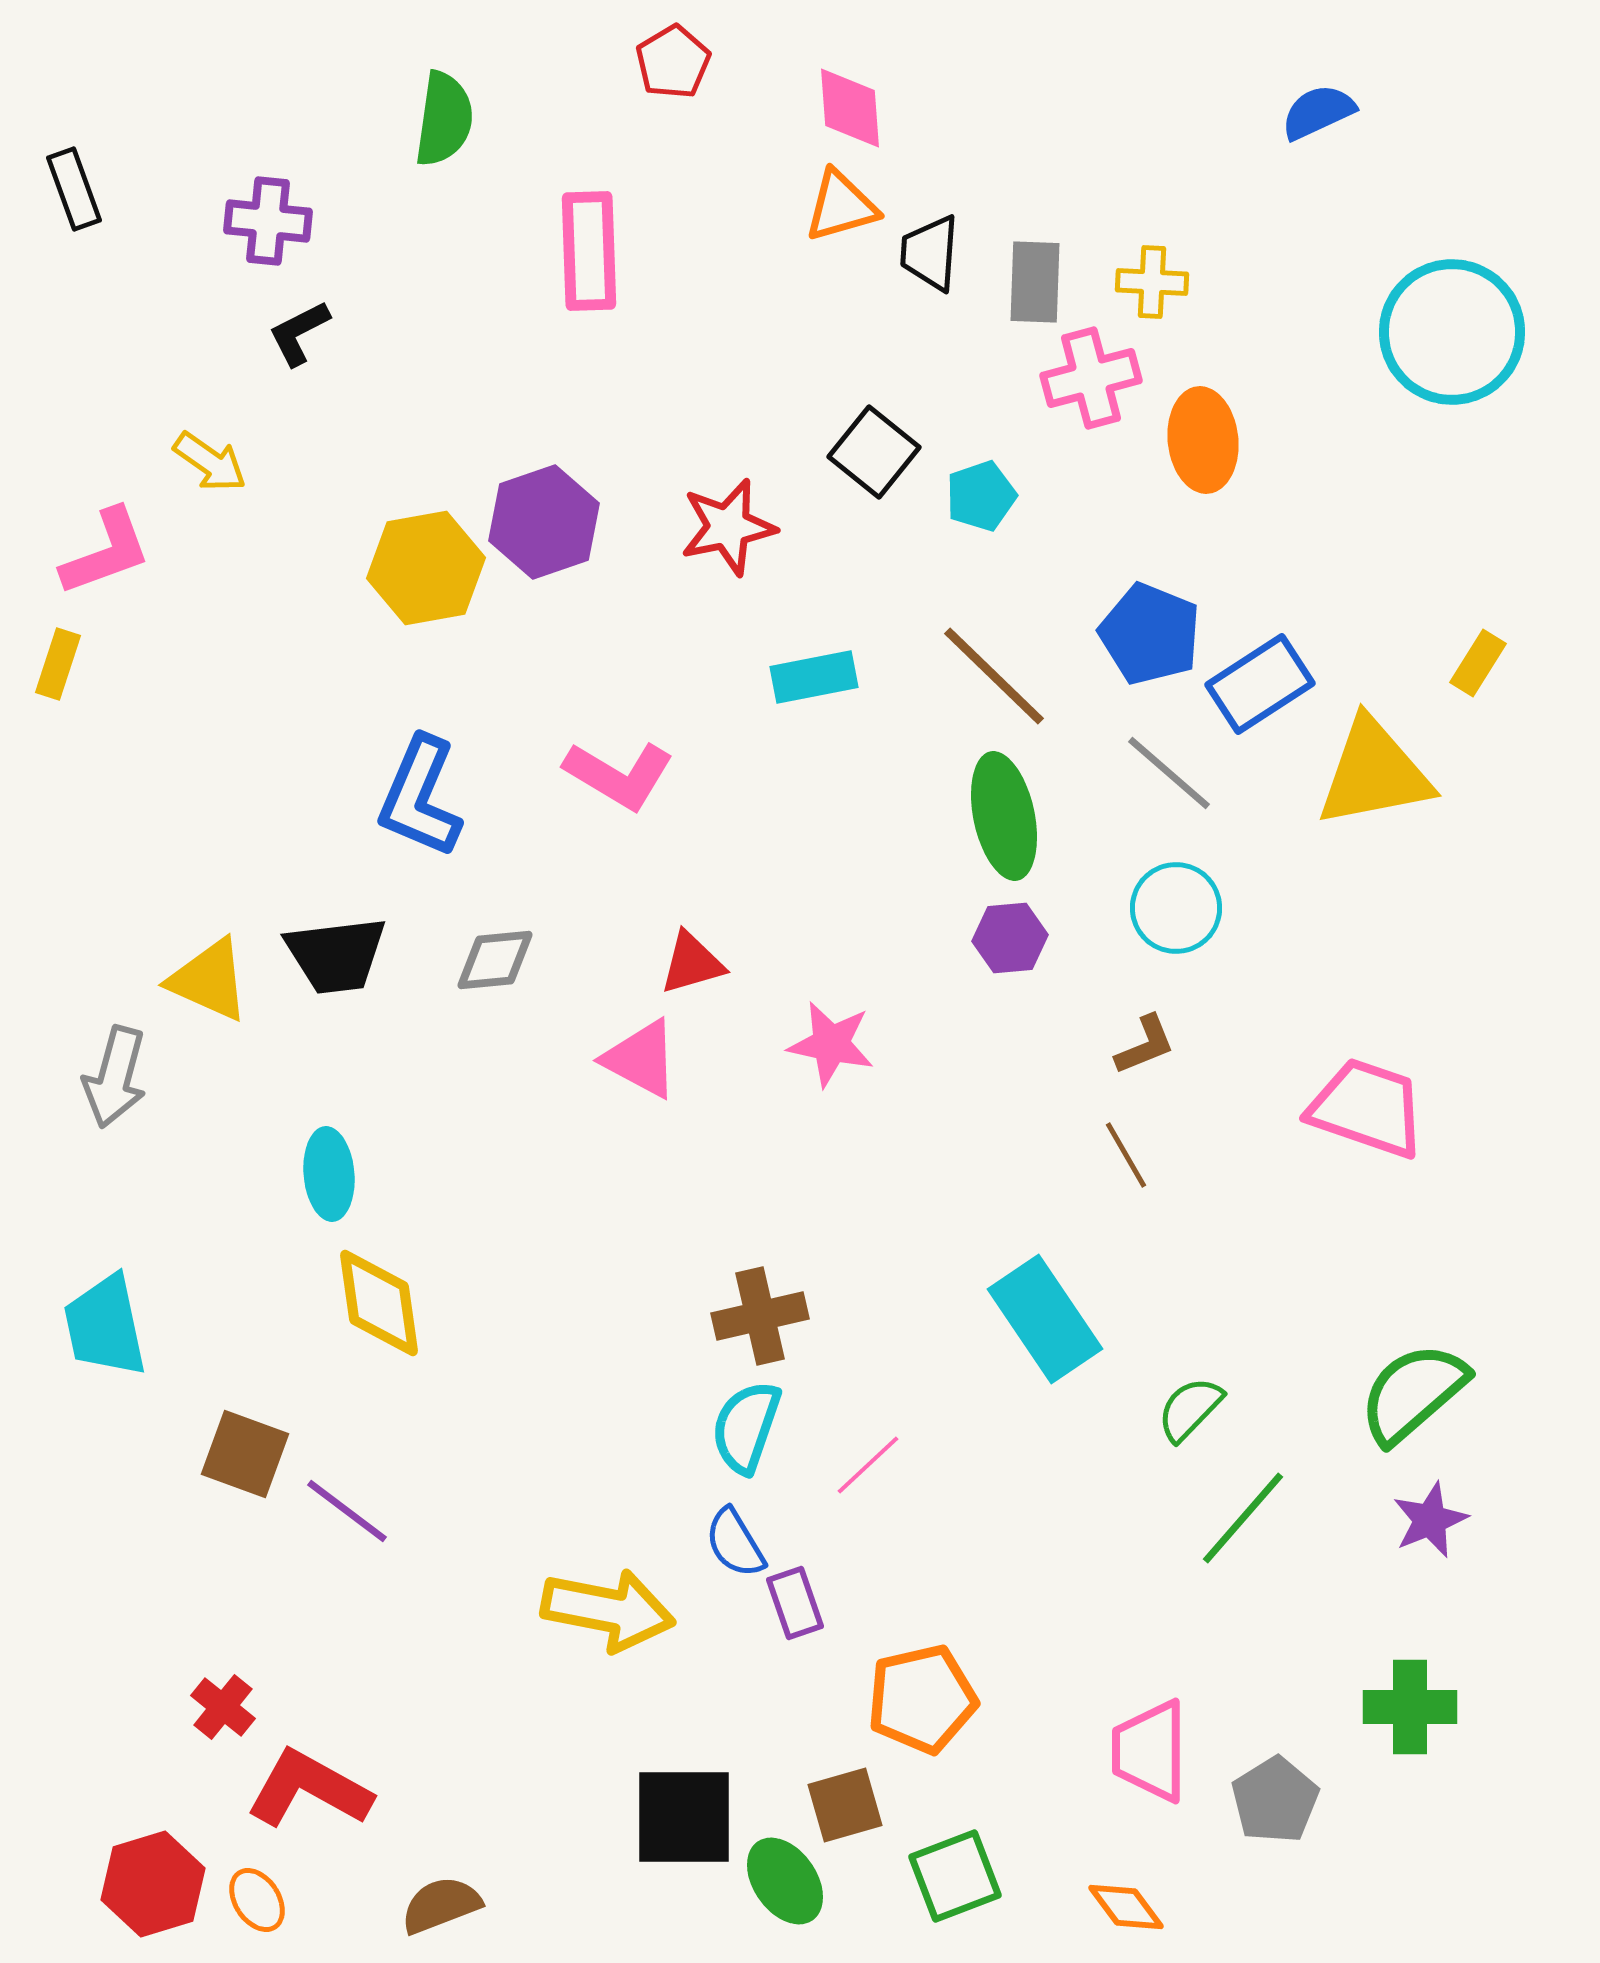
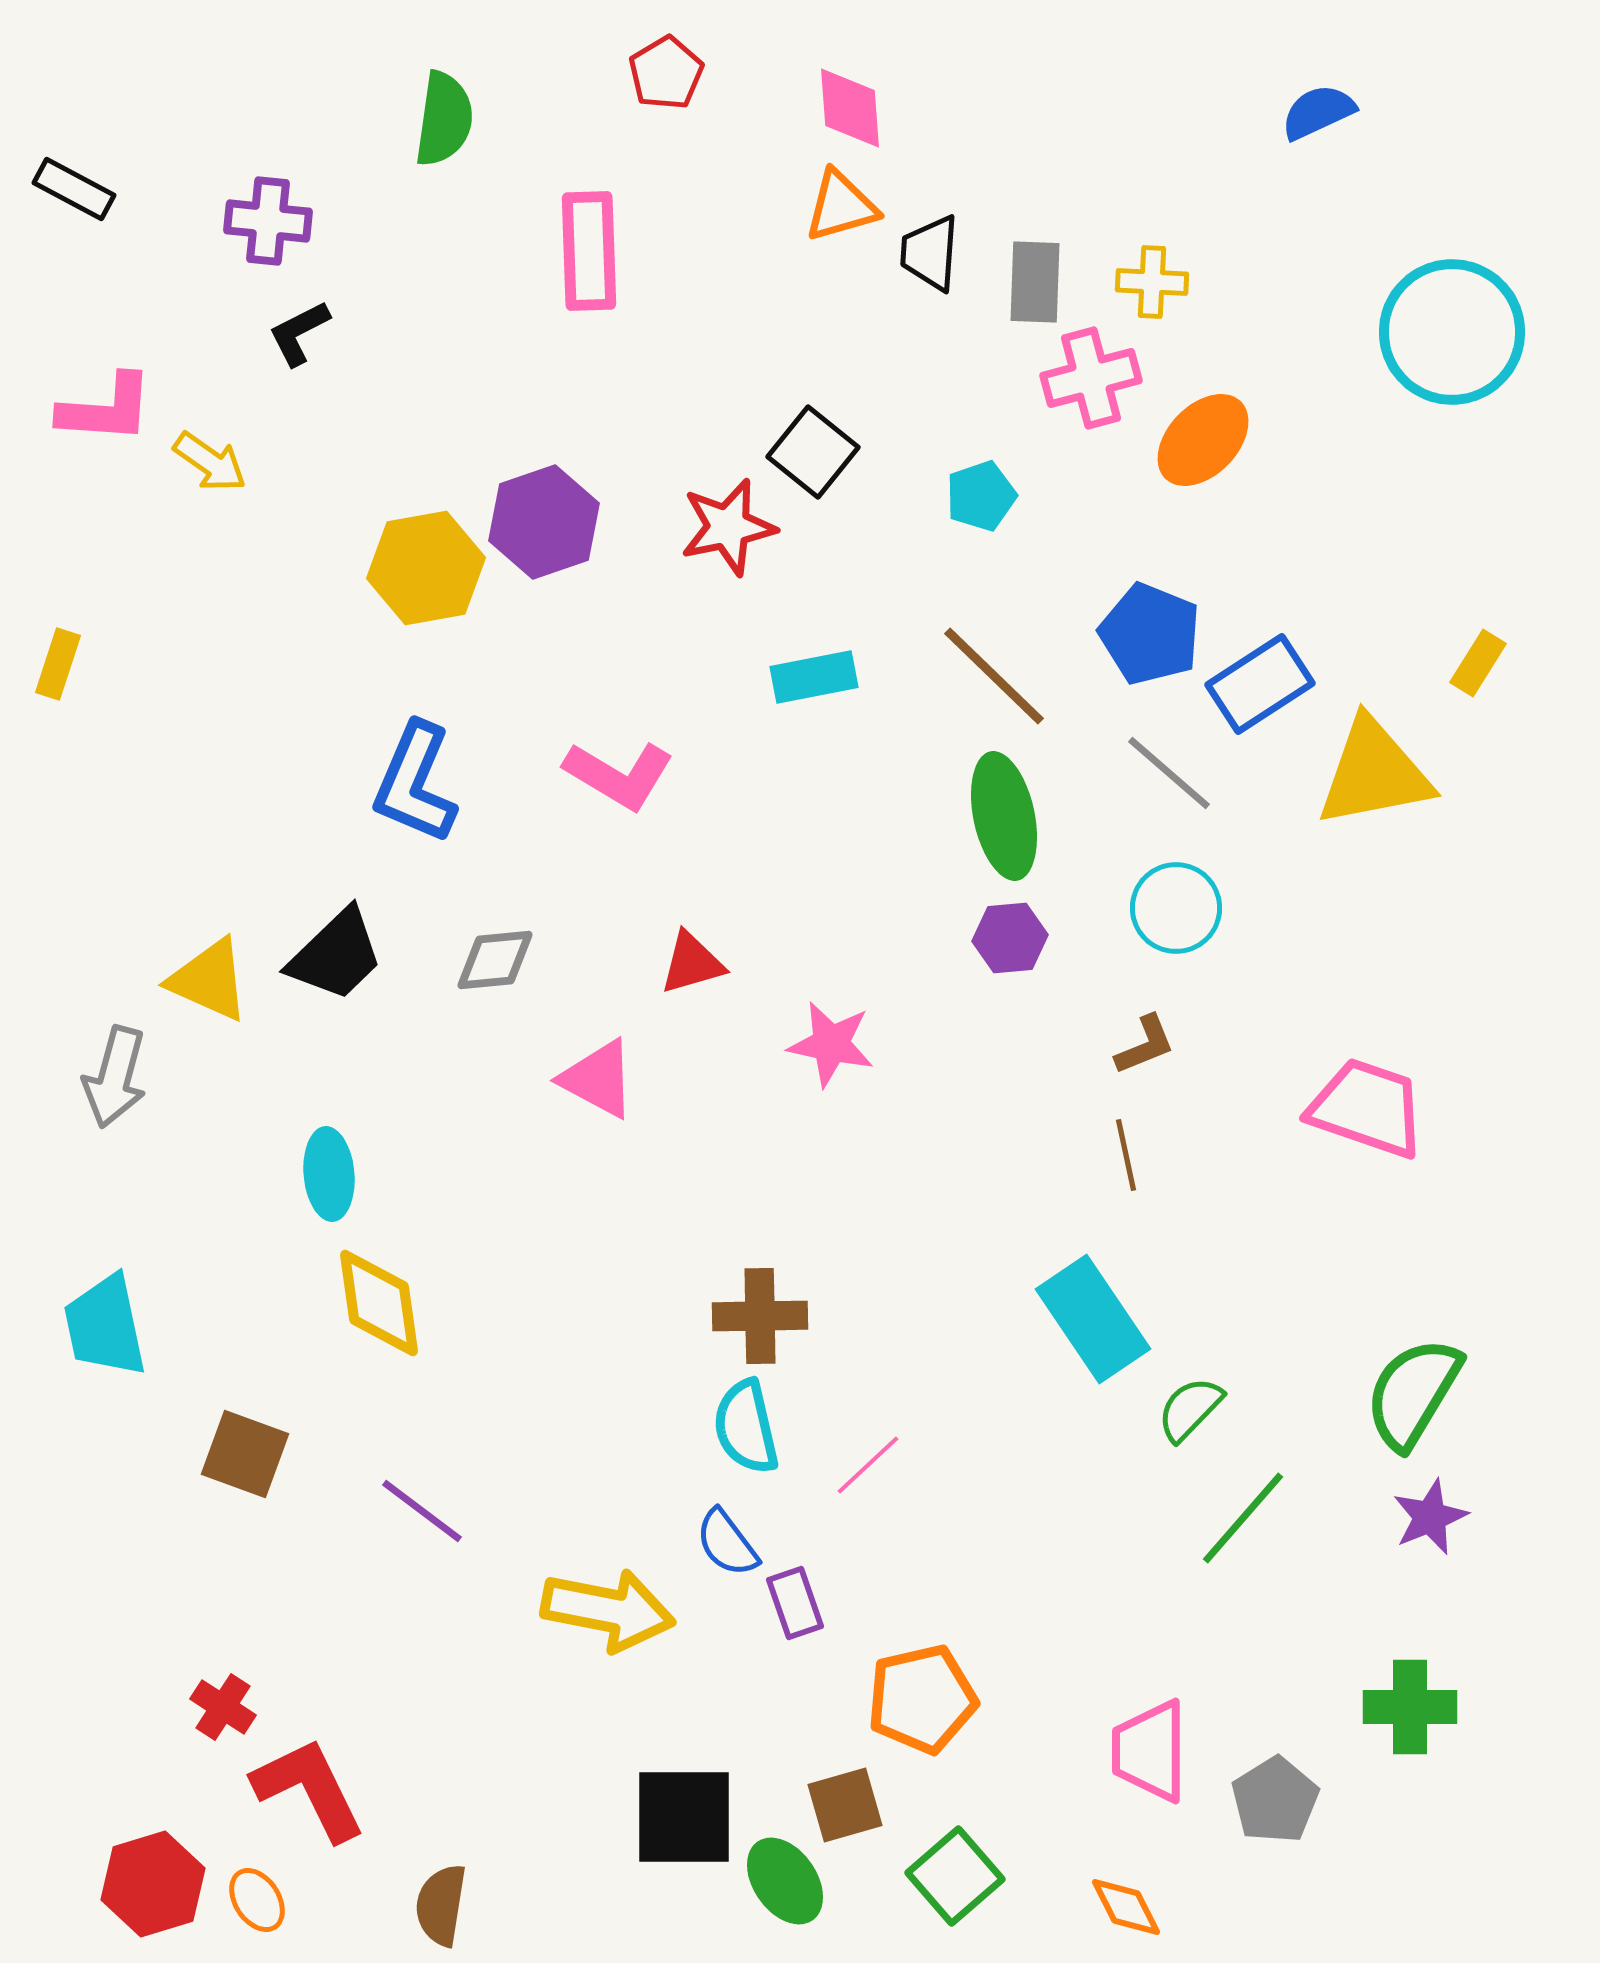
red pentagon at (673, 62): moved 7 px left, 11 px down
black rectangle at (74, 189): rotated 42 degrees counterclockwise
orange ellipse at (1203, 440): rotated 50 degrees clockwise
black square at (874, 452): moved 61 px left
pink L-shape at (106, 552): moved 143 px up; rotated 24 degrees clockwise
blue L-shape at (420, 797): moved 5 px left, 14 px up
black trapezoid at (336, 955): rotated 37 degrees counterclockwise
pink triangle at (641, 1059): moved 43 px left, 20 px down
brown line at (1126, 1155): rotated 18 degrees clockwise
brown cross at (760, 1316): rotated 12 degrees clockwise
cyan rectangle at (1045, 1319): moved 48 px right
green semicircle at (1413, 1393): rotated 18 degrees counterclockwise
cyan semicircle at (746, 1427): rotated 32 degrees counterclockwise
purple line at (347, 1511): moved 75 px right
purple star at (1430, 1520): moved 3 px up
blue semicircle at (735, 1543): moved 8 px left; rotated 6 degrees counterclockwise
red cross at (223, 1707): rotated 6 degrees counterclockwise
red L-shape at (309, 1789): rotated 35 degrees clockwise
green square at (955, 1876): rotated 20 degrees counterclockwise
brown semicircle at (441, 1905): rotated 60 degrees counterclockwise
orange diamond at (1126, 1907): rotated 10 degrees clockwise
